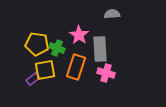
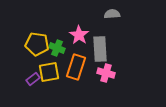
yellow square: moved 4 px right, 2 px down
